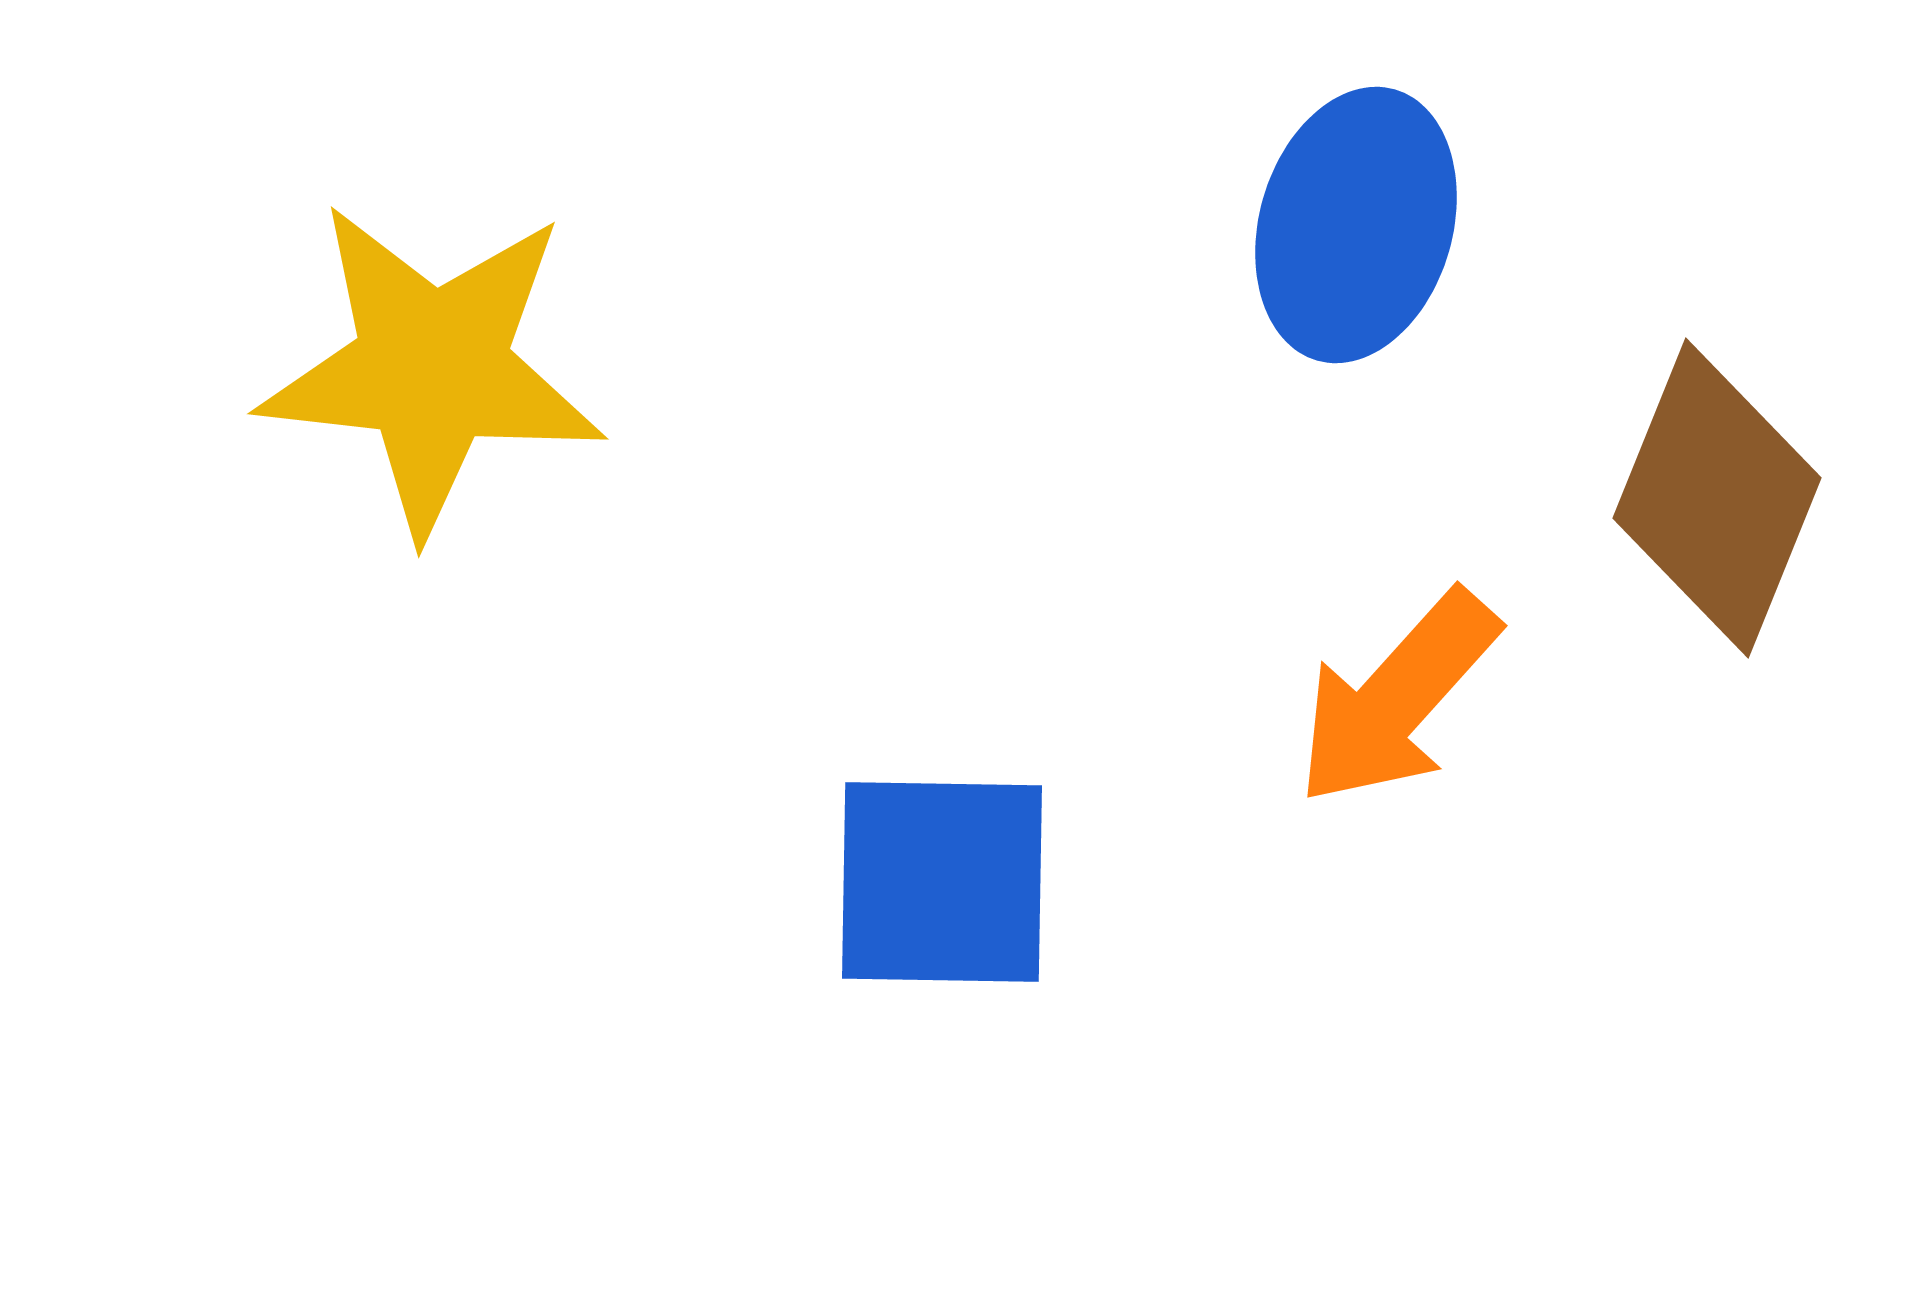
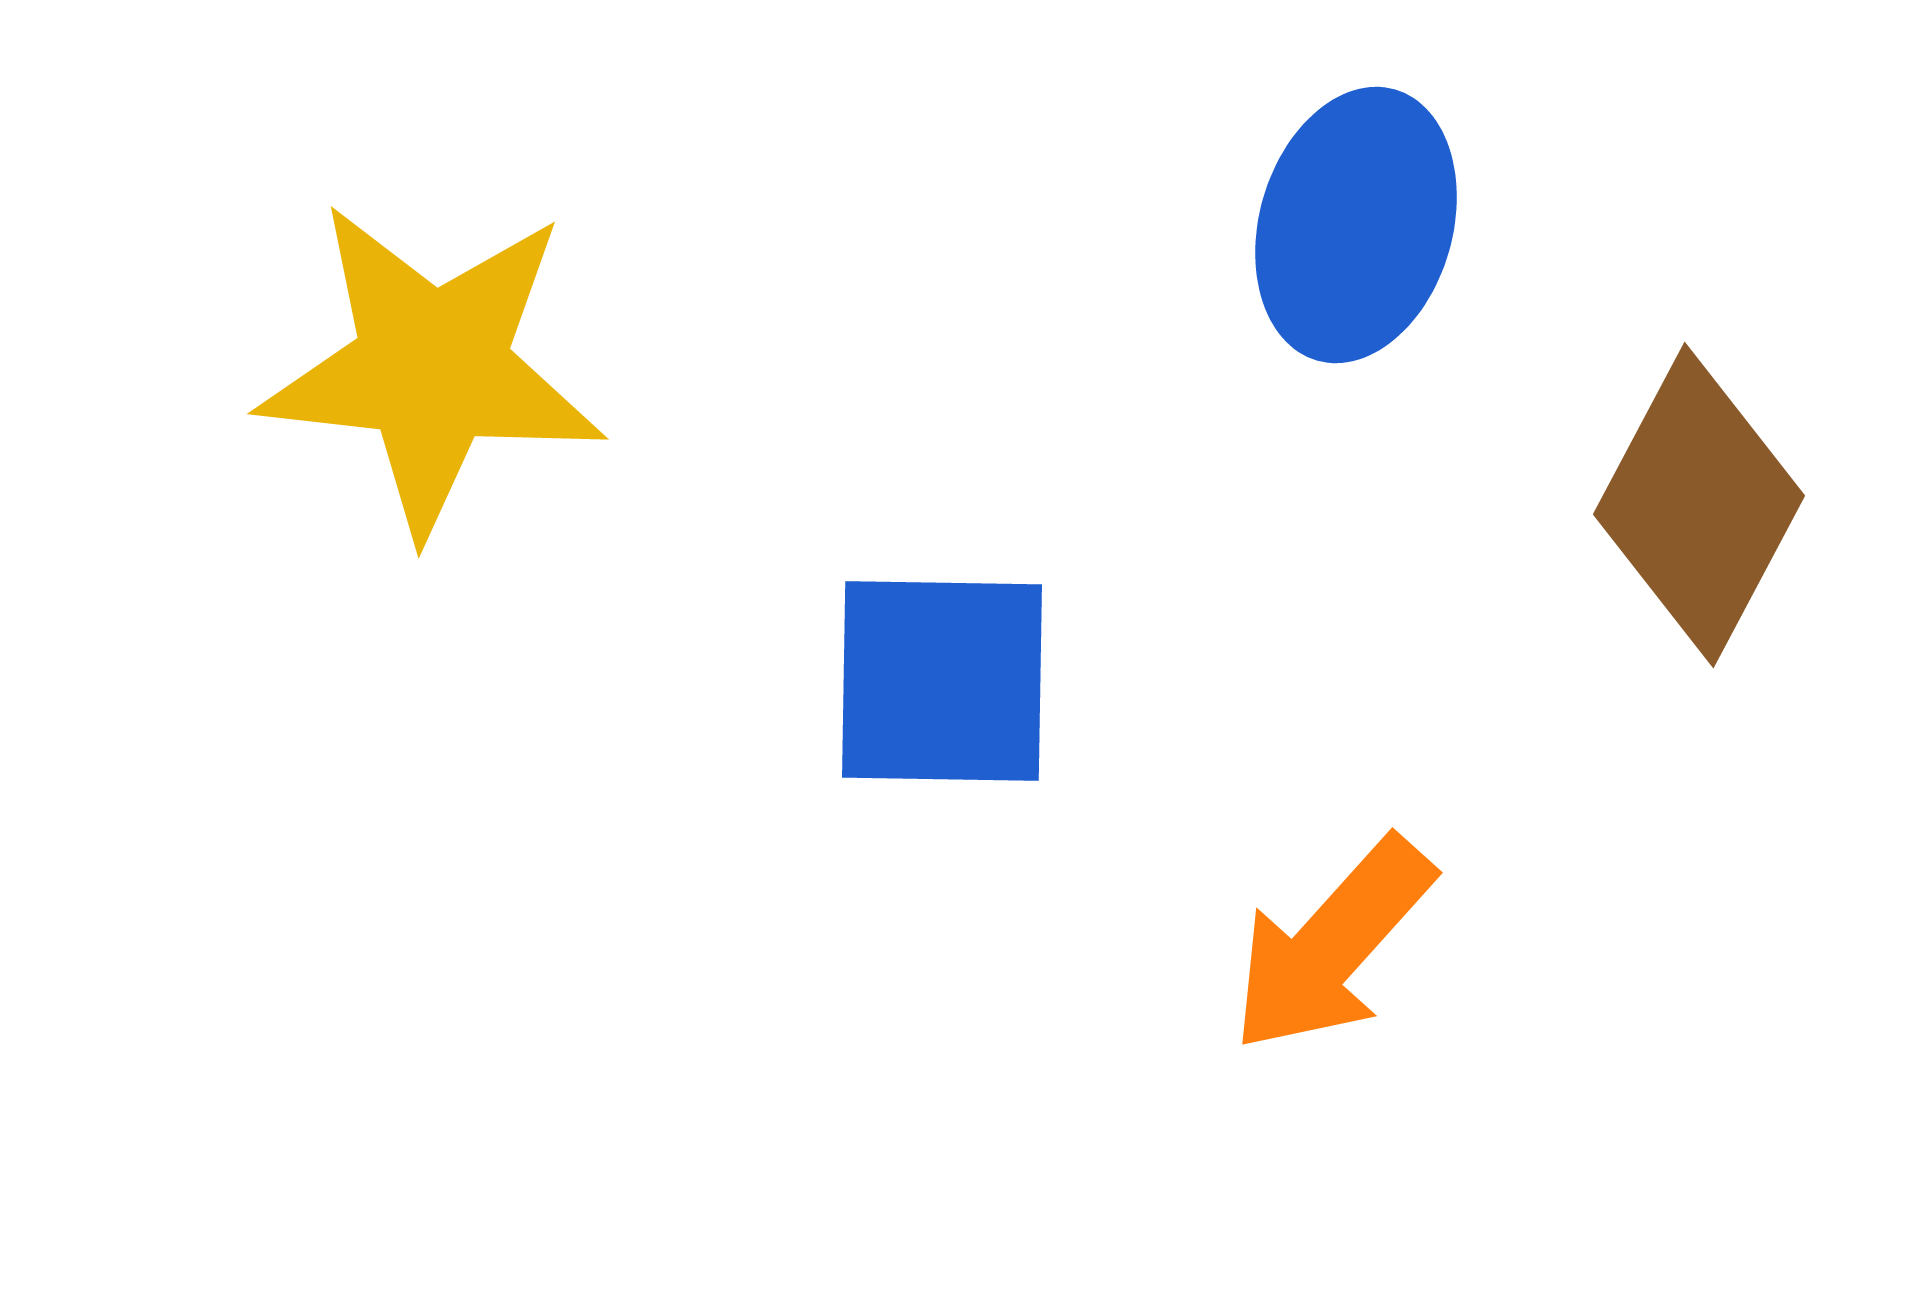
brown diamond: moved 18 px left, 7 px down; rotated 6 degrees clockwise
orange arrow: moved 65 px left, 247 px down
blue square: moved 201 px up
